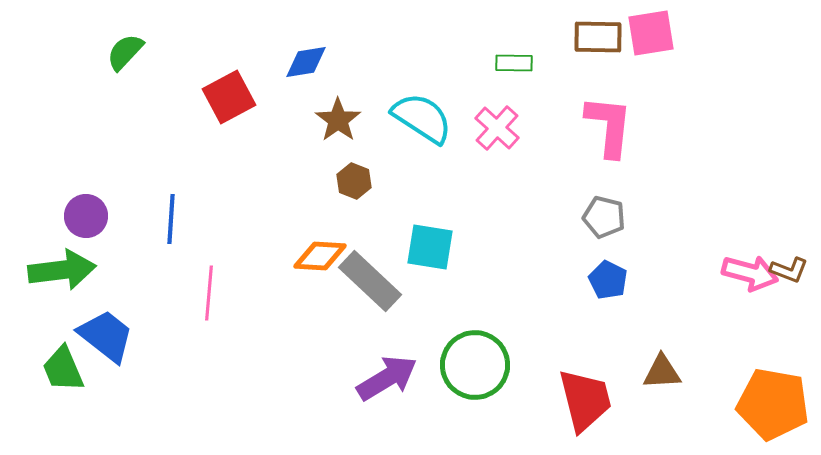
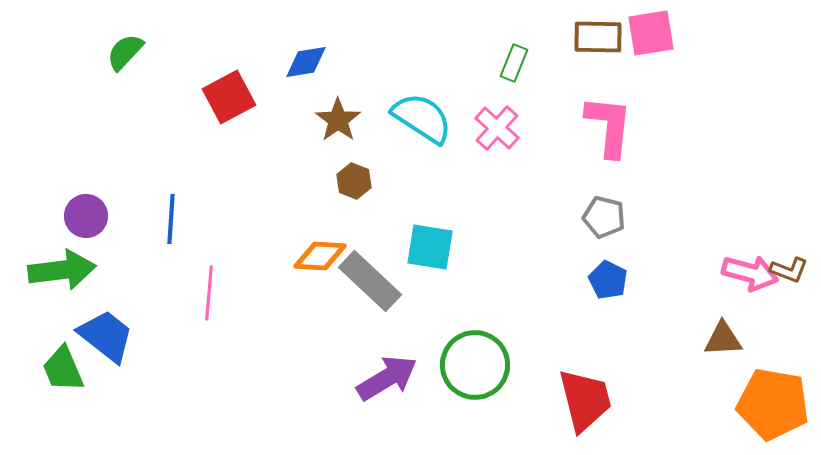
green rectangle: rotated 69 degrees counterclockwise
brown triangle: moved 61 px right, 33 px up
